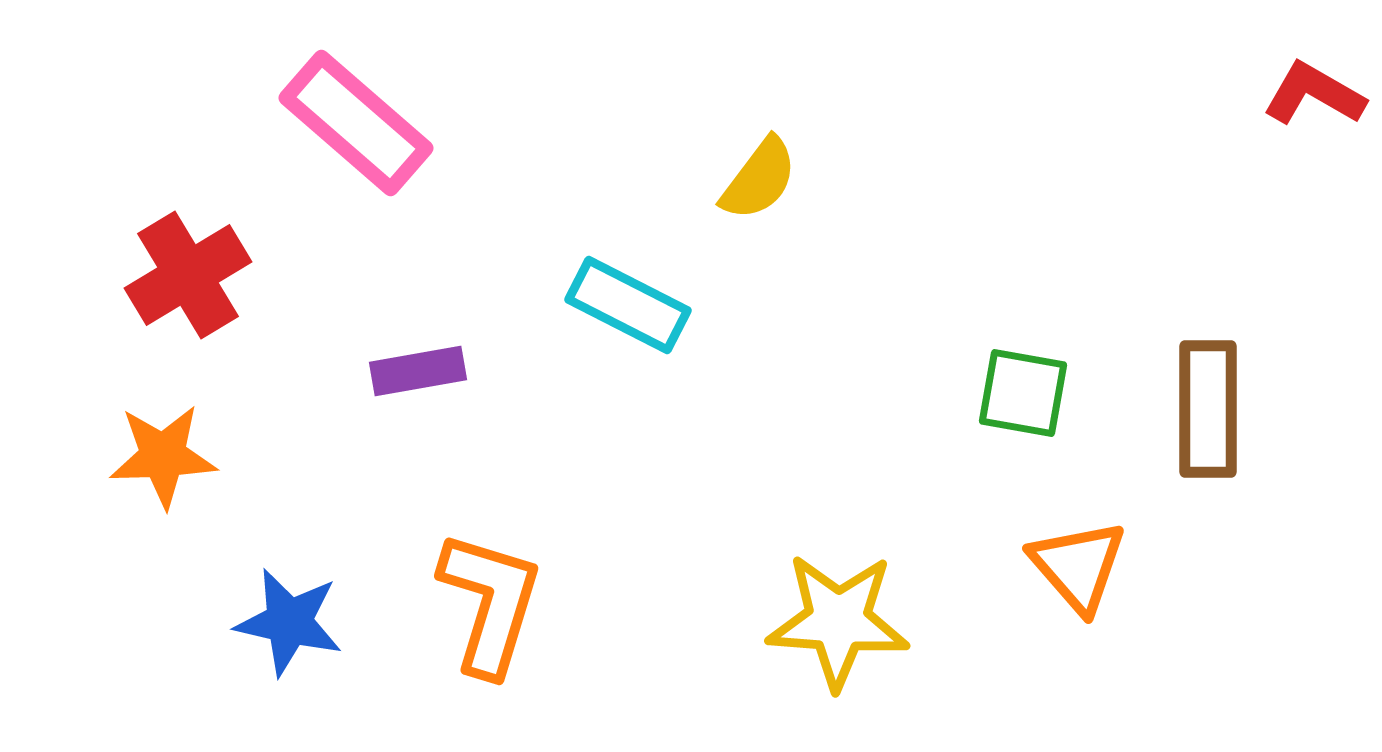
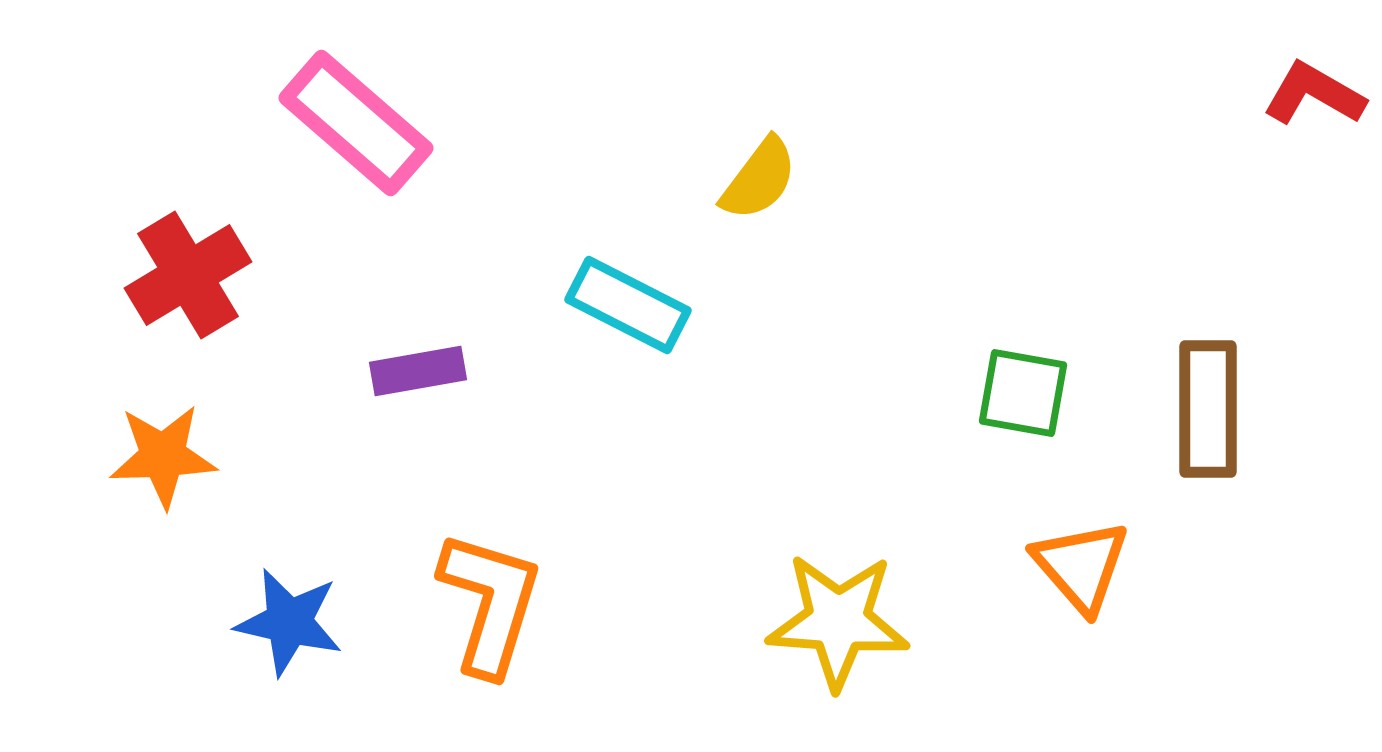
orange triangle: moved 3 px right
